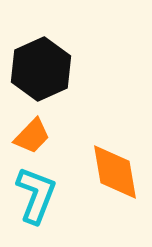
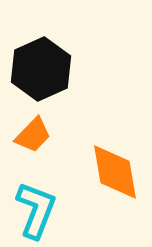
orange trapezoid: moved 1 px right, 1 px up
cyan L-shape: moved 15 px down
